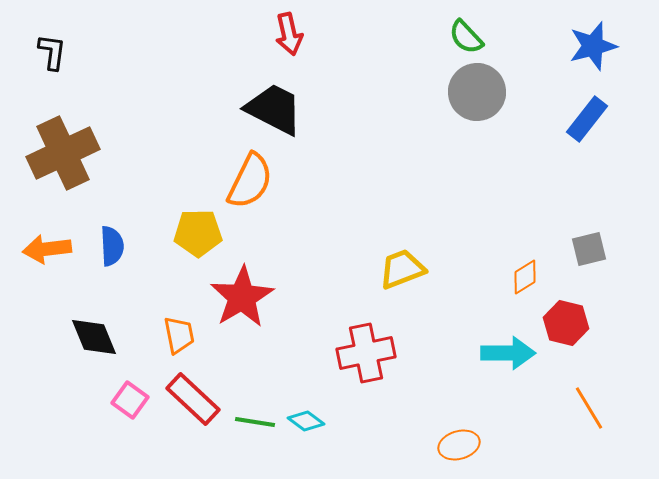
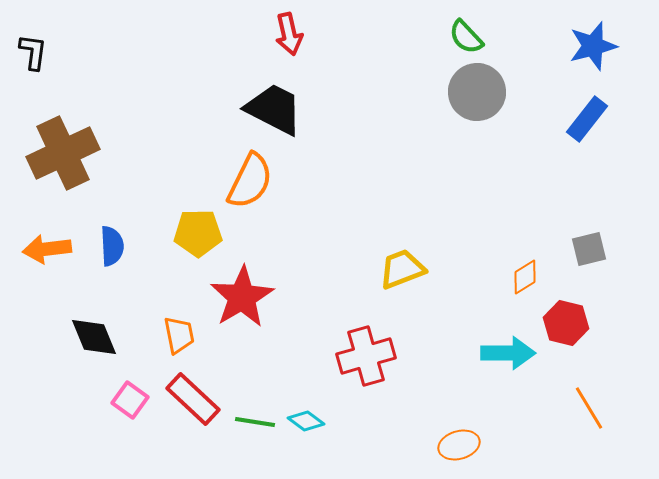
black L-shape: moved 19 px left
red cross: moved 3 px down; rotated 4 degrees counterclockwise
